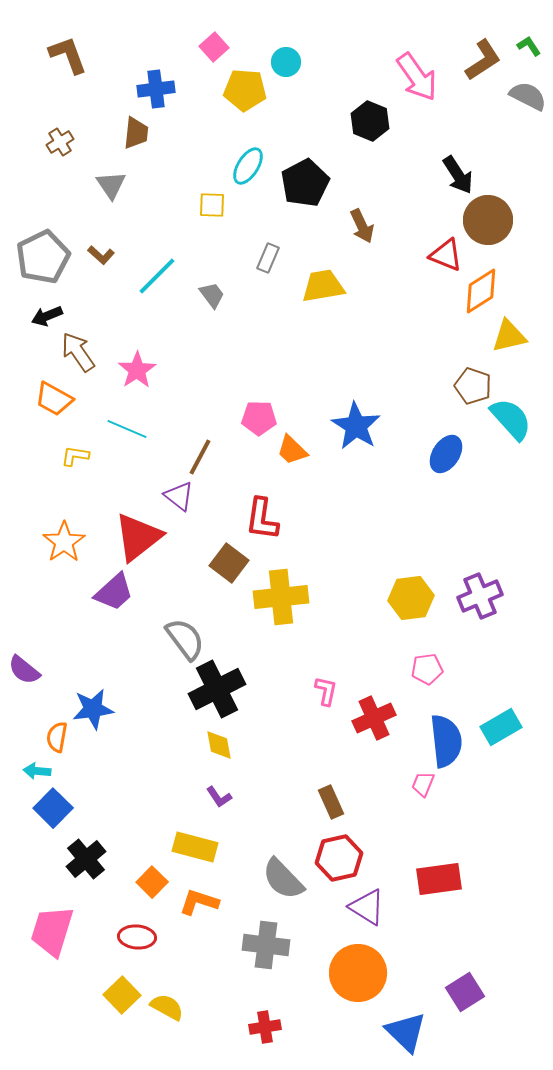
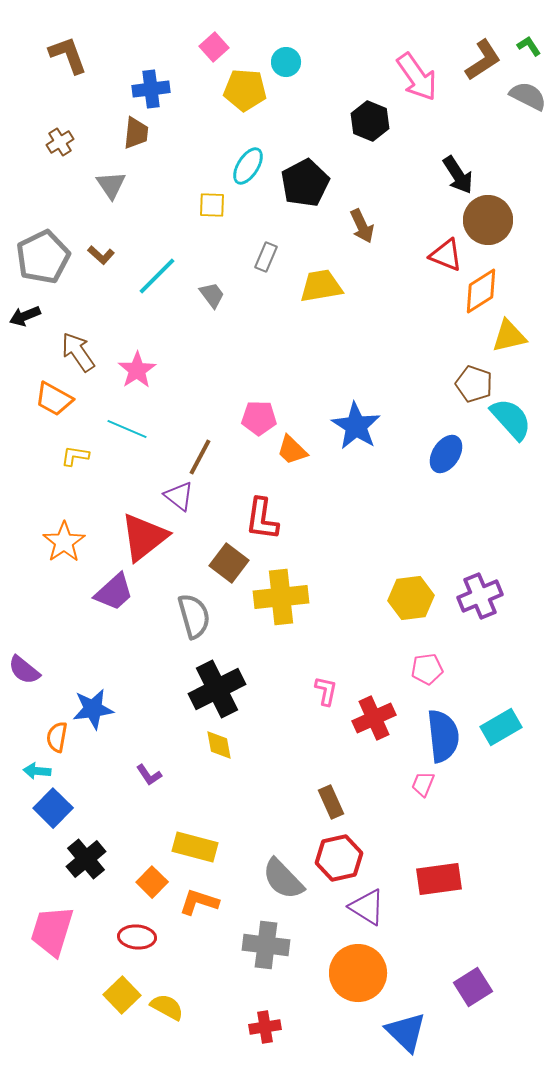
blue cross at (156, 89): moved 5 px left
gray rectangle at (268, 258): moved 2 px left, 1 px up
yellow trapezoid at (323, 286): moved 2 px left
black arrow at (47, 316): moved 22 px left
brown pentagon at (473, 386): moved 1 px right, 2 px up
red triangle at (138, 537): moved 6 px right
gray semicircle at (185, 639): moved 9 px right, 23 px up; rotated 21 degrees clockwise
blue semicircle at (446, 741): moved 3 px left, 5 px up
purple L-shape at (219, 797): moved 70 px left, 22 px up
purple square at (465, 992): moved 8 px right, 5 px up
